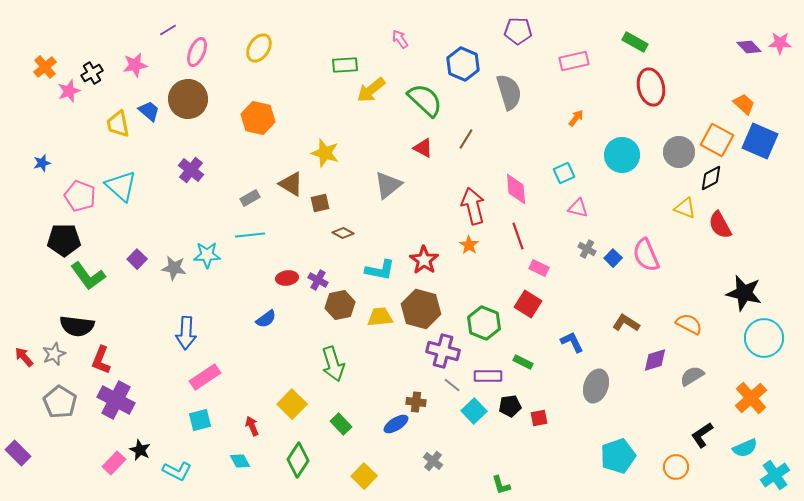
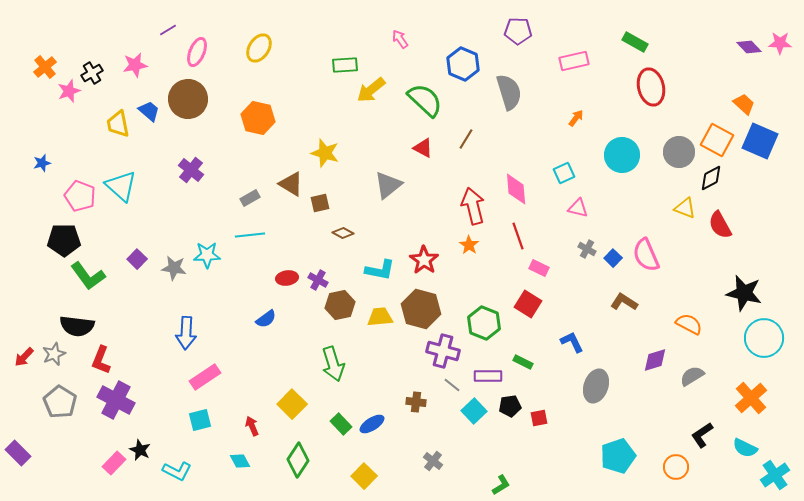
brown L-shape at (626, 323): moved 2 px left, 21 px up
red arrow at (24, 357): rotated 95 degrees counterclockwise
blue ellipse at (396, 424): moved 24 px left
cyan semicircle at (745, 448): rotated 50 degrees clockwise
green L-shape at (501, 485): rotated 105 degrees counterclockwise
